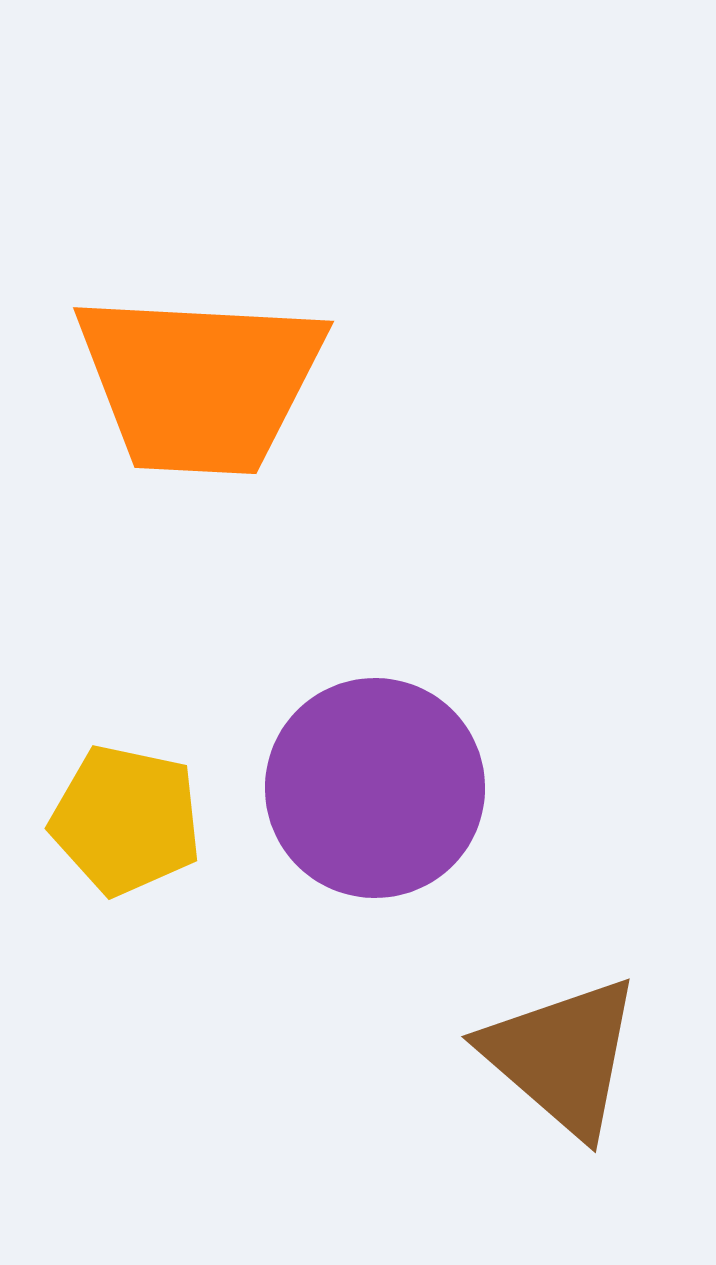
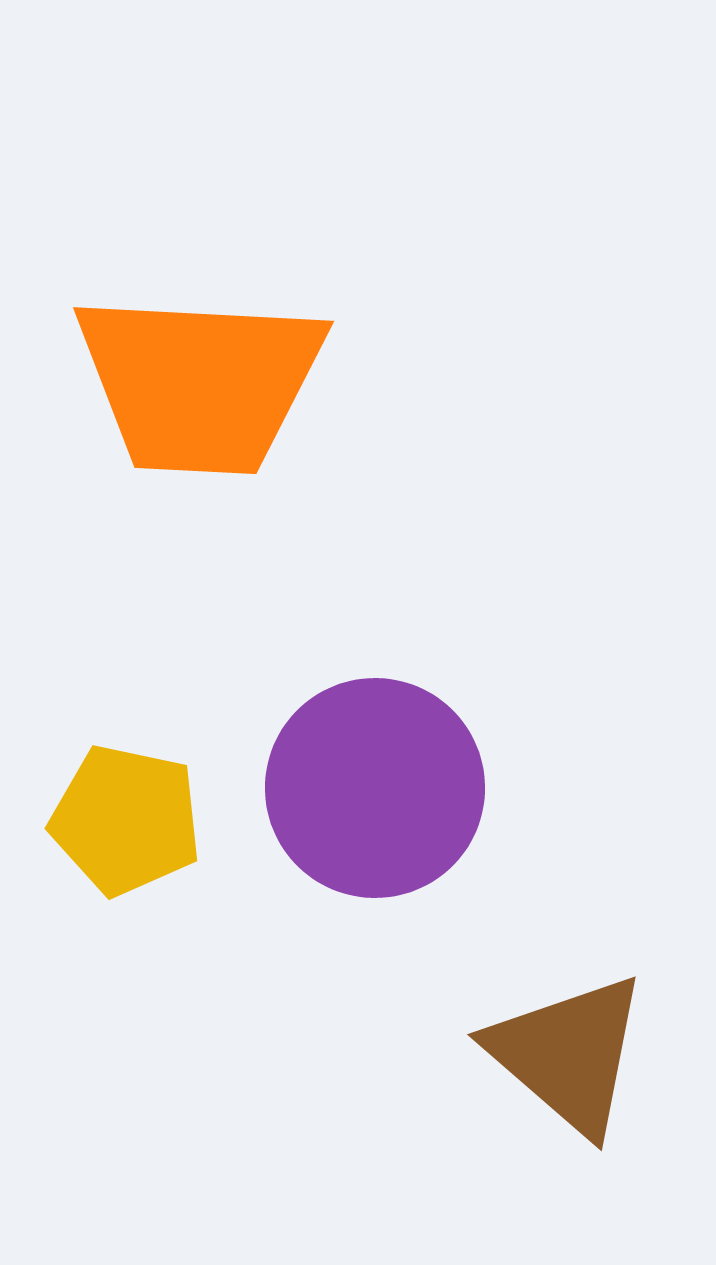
brown triangle: moved 6 px right, 2 px up
